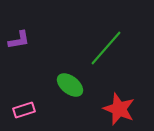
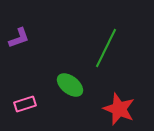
purple L-shape: moved 2 px up; rotated 10 degrees counterclockwise
green line: rotated 15 degrees counterclockwise
pink rectangle: moved 1 px right, 6 px up
